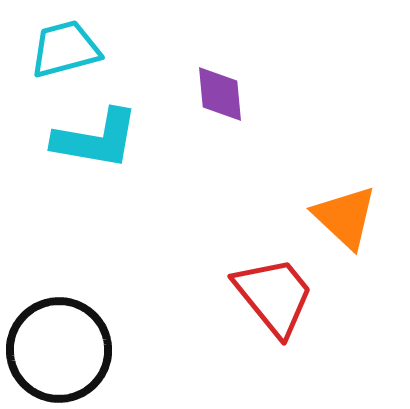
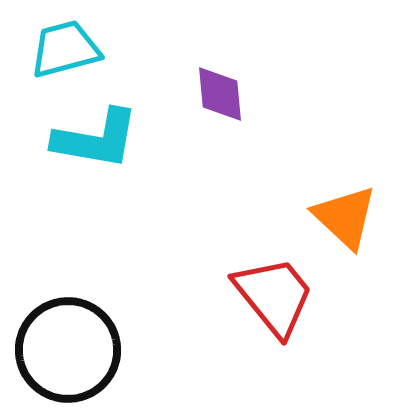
black circle: moved 9 px right
